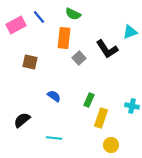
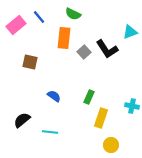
pink rectangle: rotated 12 degrees counterclockwise
gray square: moved 5 px right, 6 px up
green rectangle: moved 3 px up
cyan line: moved 4 px left, 6 px up
